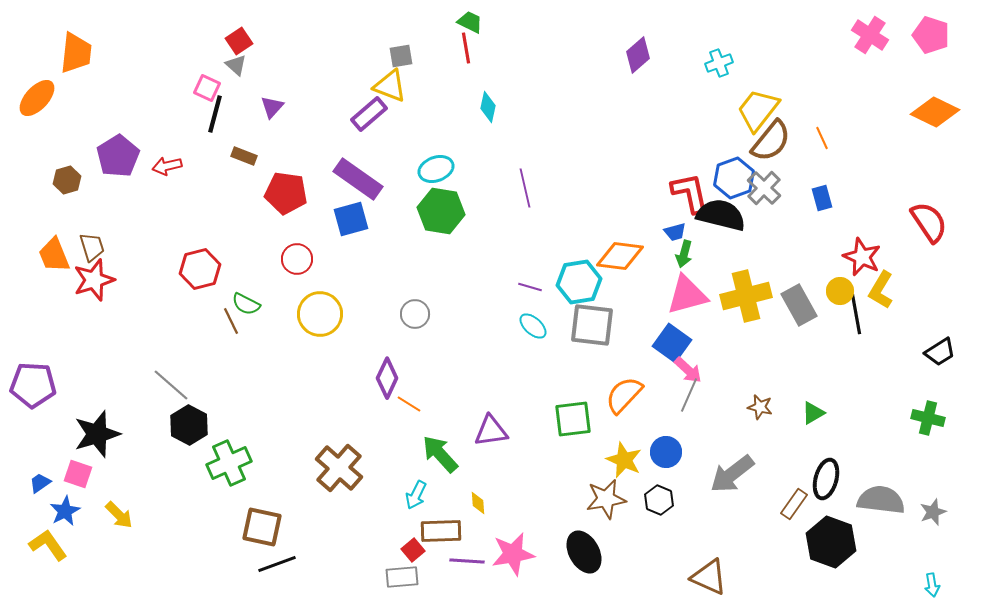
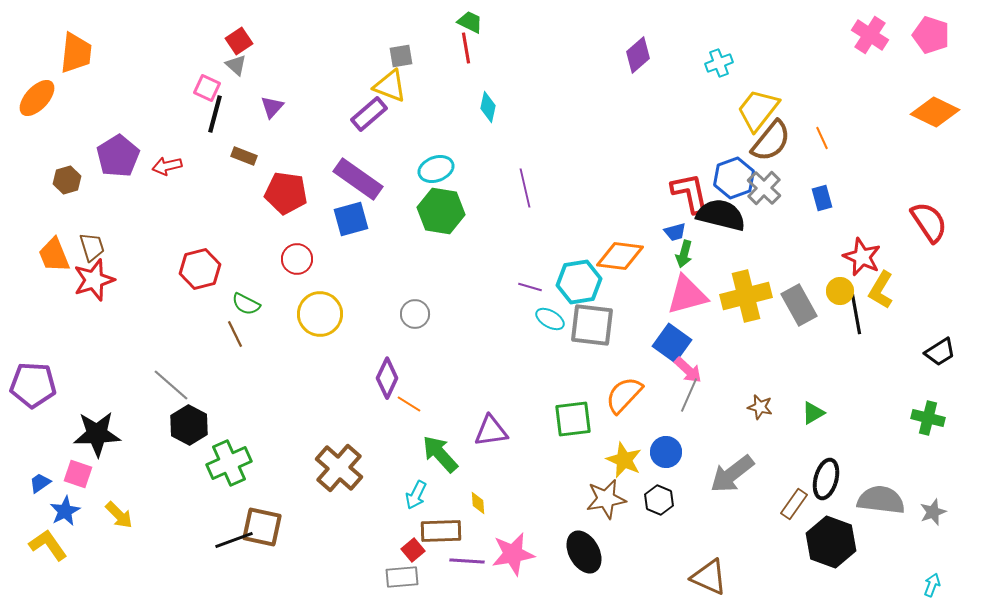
brown line at (231, 321): moved 4 px right, 13 px down
cyan ellipse at (533, 326): moved 17 px right, 7 px up; rotated 12 degrees counterclockwise
black star at (97, 434): rotated 15 degrees clockwise
black line at (277, 564): moved 43 px left, 24 px up
cyan arrow at (932, 585): rotated 150 degrees counterclockwise
